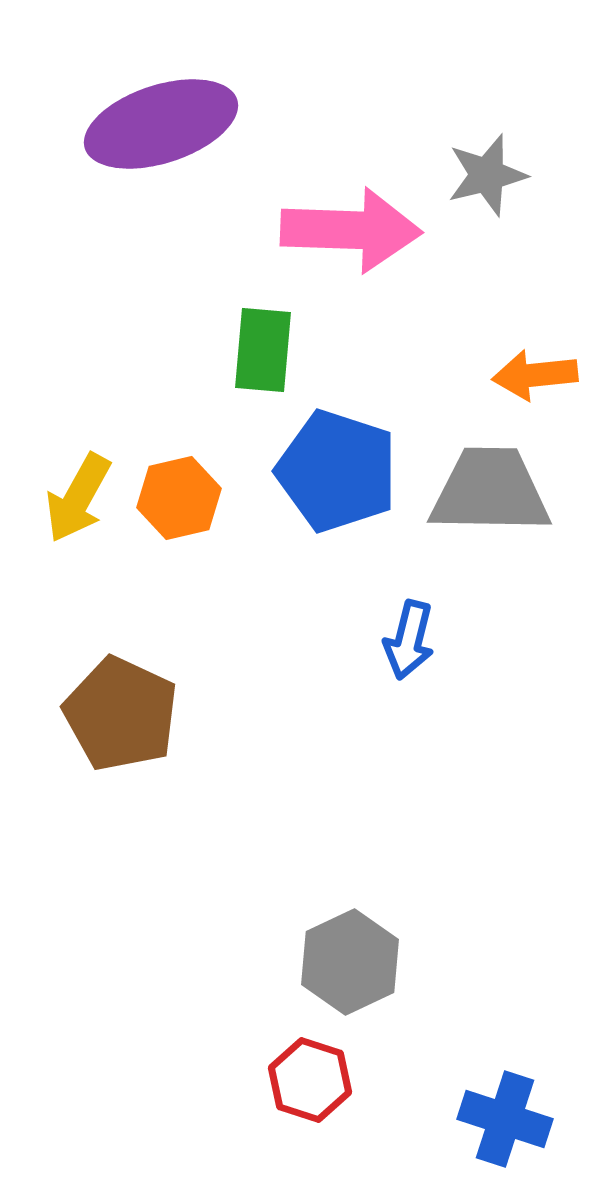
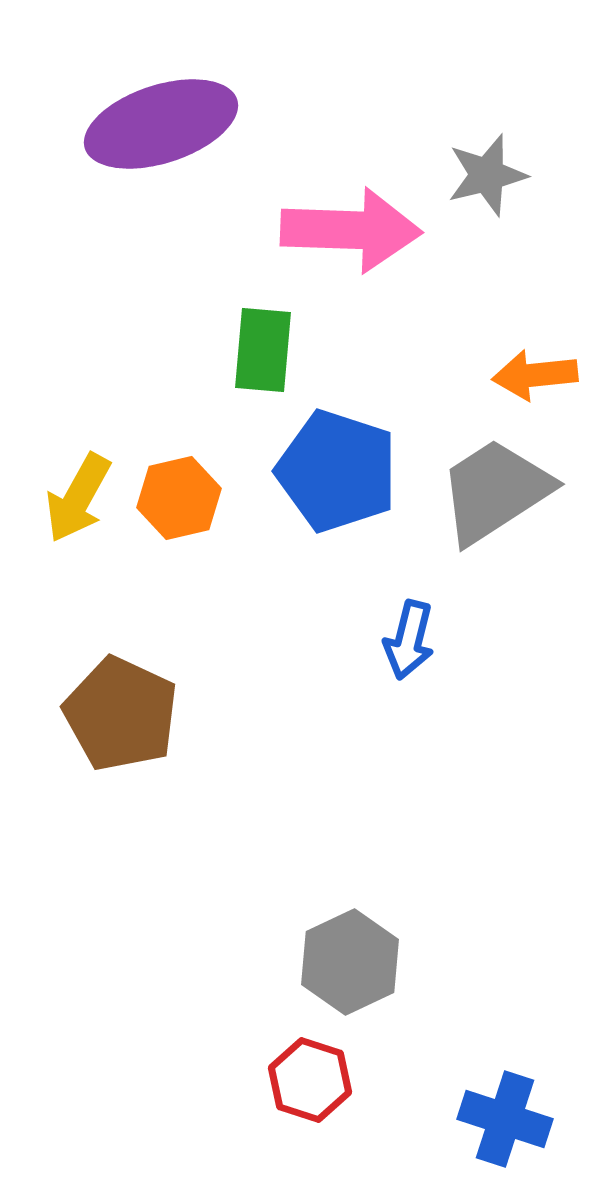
gray trapezoid: moved 5 px right; rotated 34 degrees counterclockwise
